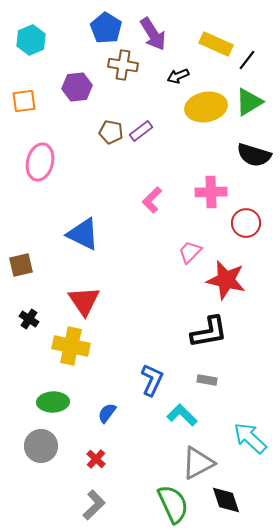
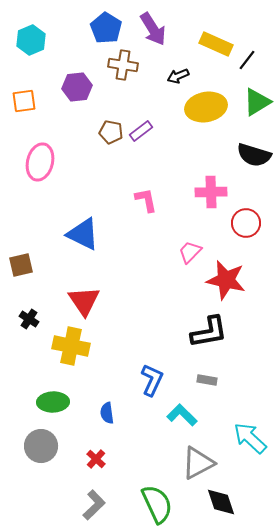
purple arrow: moved 5 px up
green triangle: moved 8 px right
pink L-shape: moved 6 px left; rotated 124 degrees clockwise
blue semicircle: rotated 45 degrees counterclockwise
black diamond: moved 5 px left, 2 px down
green semicircle: moved 16 px left
